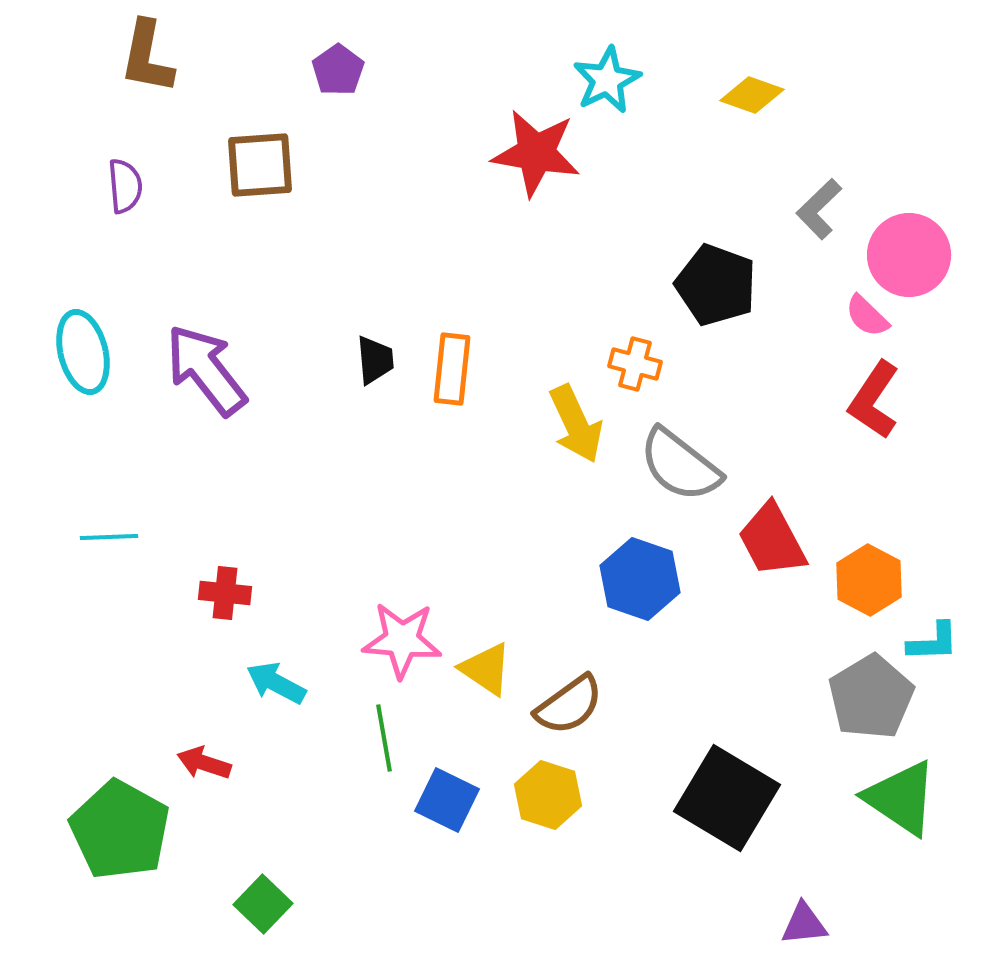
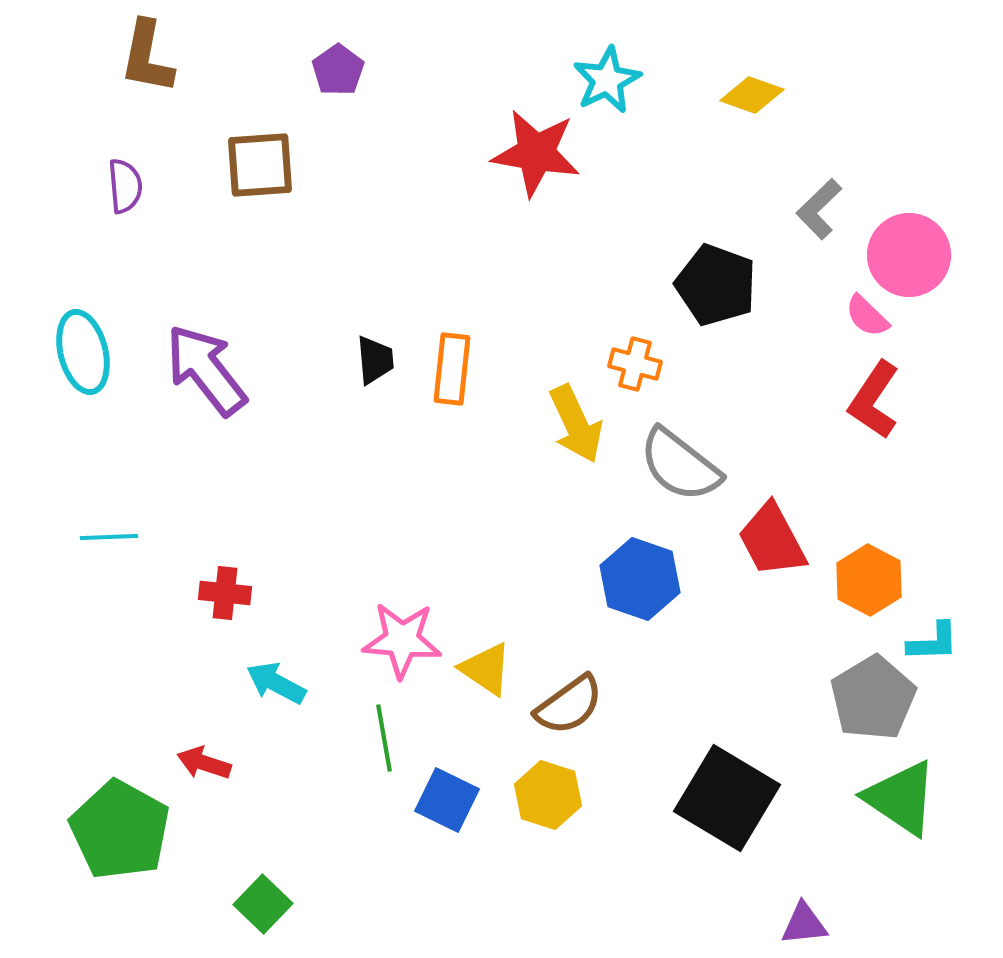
gray pentagon: moved 2 px right, 1 px down
